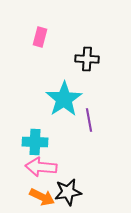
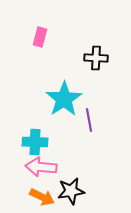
black cross: moved 9 px right, 1 px up
black star: moved 3 px right, 1 px up
